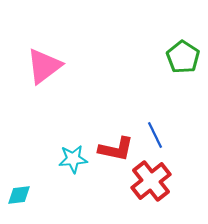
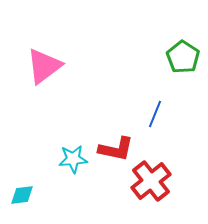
blue line: moved 21 px up; rotated 48 degrees clockwise
cyan diamond: moved 3 px right
